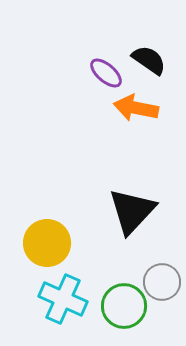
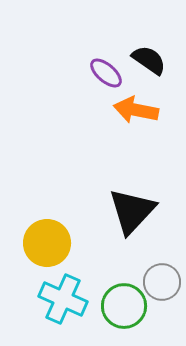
orange arrow: moved 2 px down
